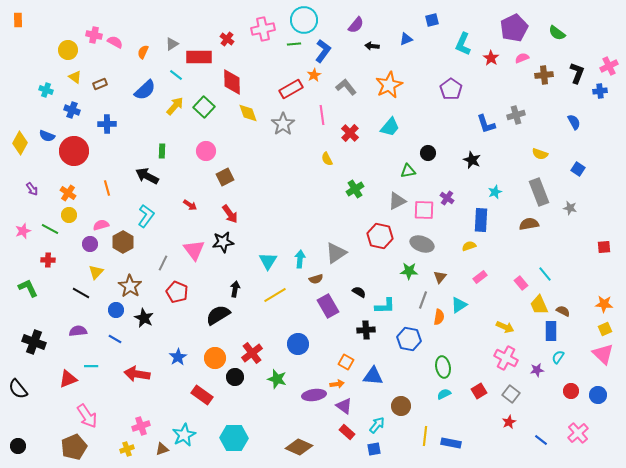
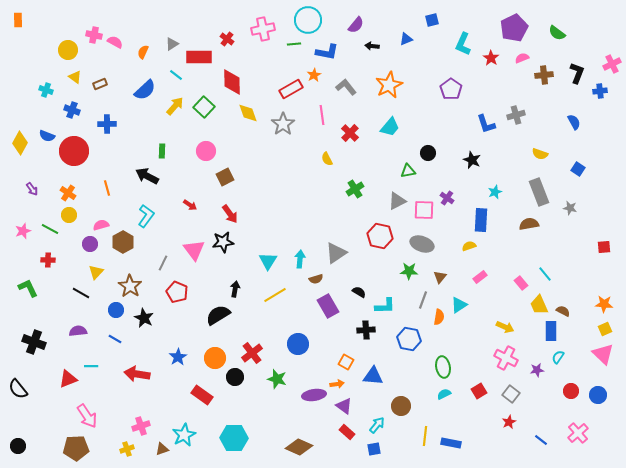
cyan circle at (304, 20): moved 4 px right
blue L-shape at (323, 51): moved 4 px right, 1 px down; rotated 65 degrees clockwise
pink cross at (609, 66): moved 3 px right, 2 px up
brown pentagon at (74, 447): moved 2 px right, 1 px down; rotated 20 degrees clockwise
